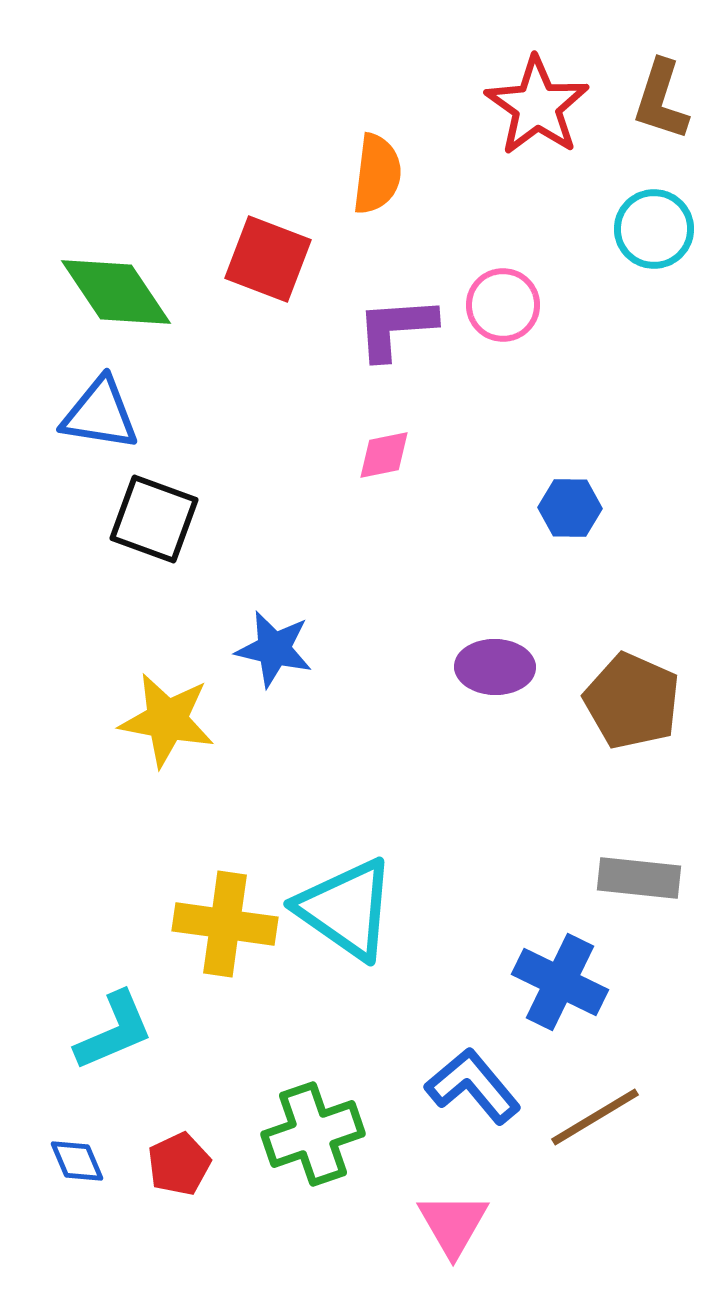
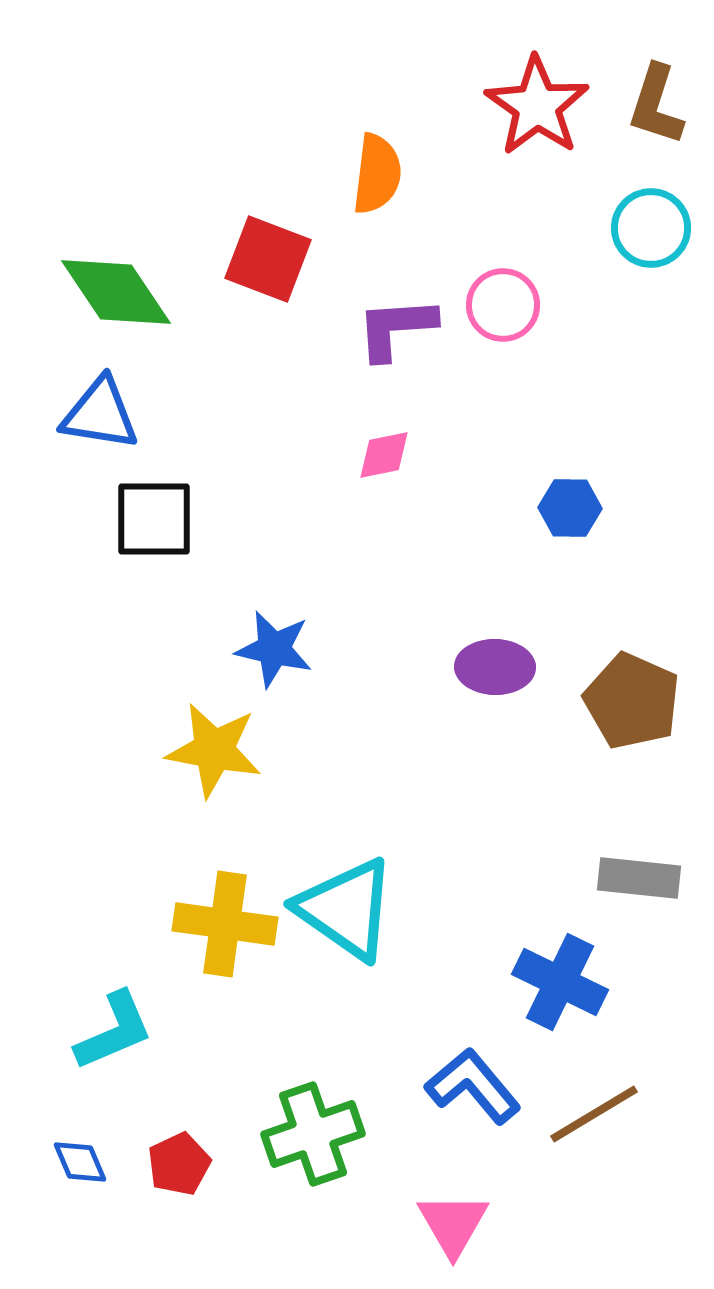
brown L-shape: moved 5 px left, 5 px down
cyan circle: moved 3 px left, 1 px up
black square: rotated 20 degrees counterclockwise
yellow star: moved 47 px right, 30 px down
brown line: moved 1 px left, 3 px up
blue diamond: moved 3 px right, 1 px down
